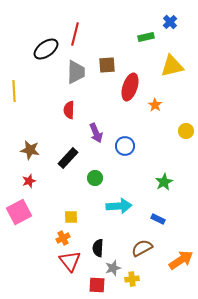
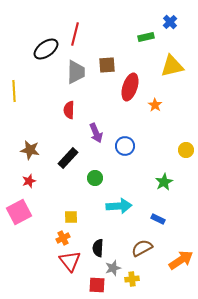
yellow circle: moved 19 px down
